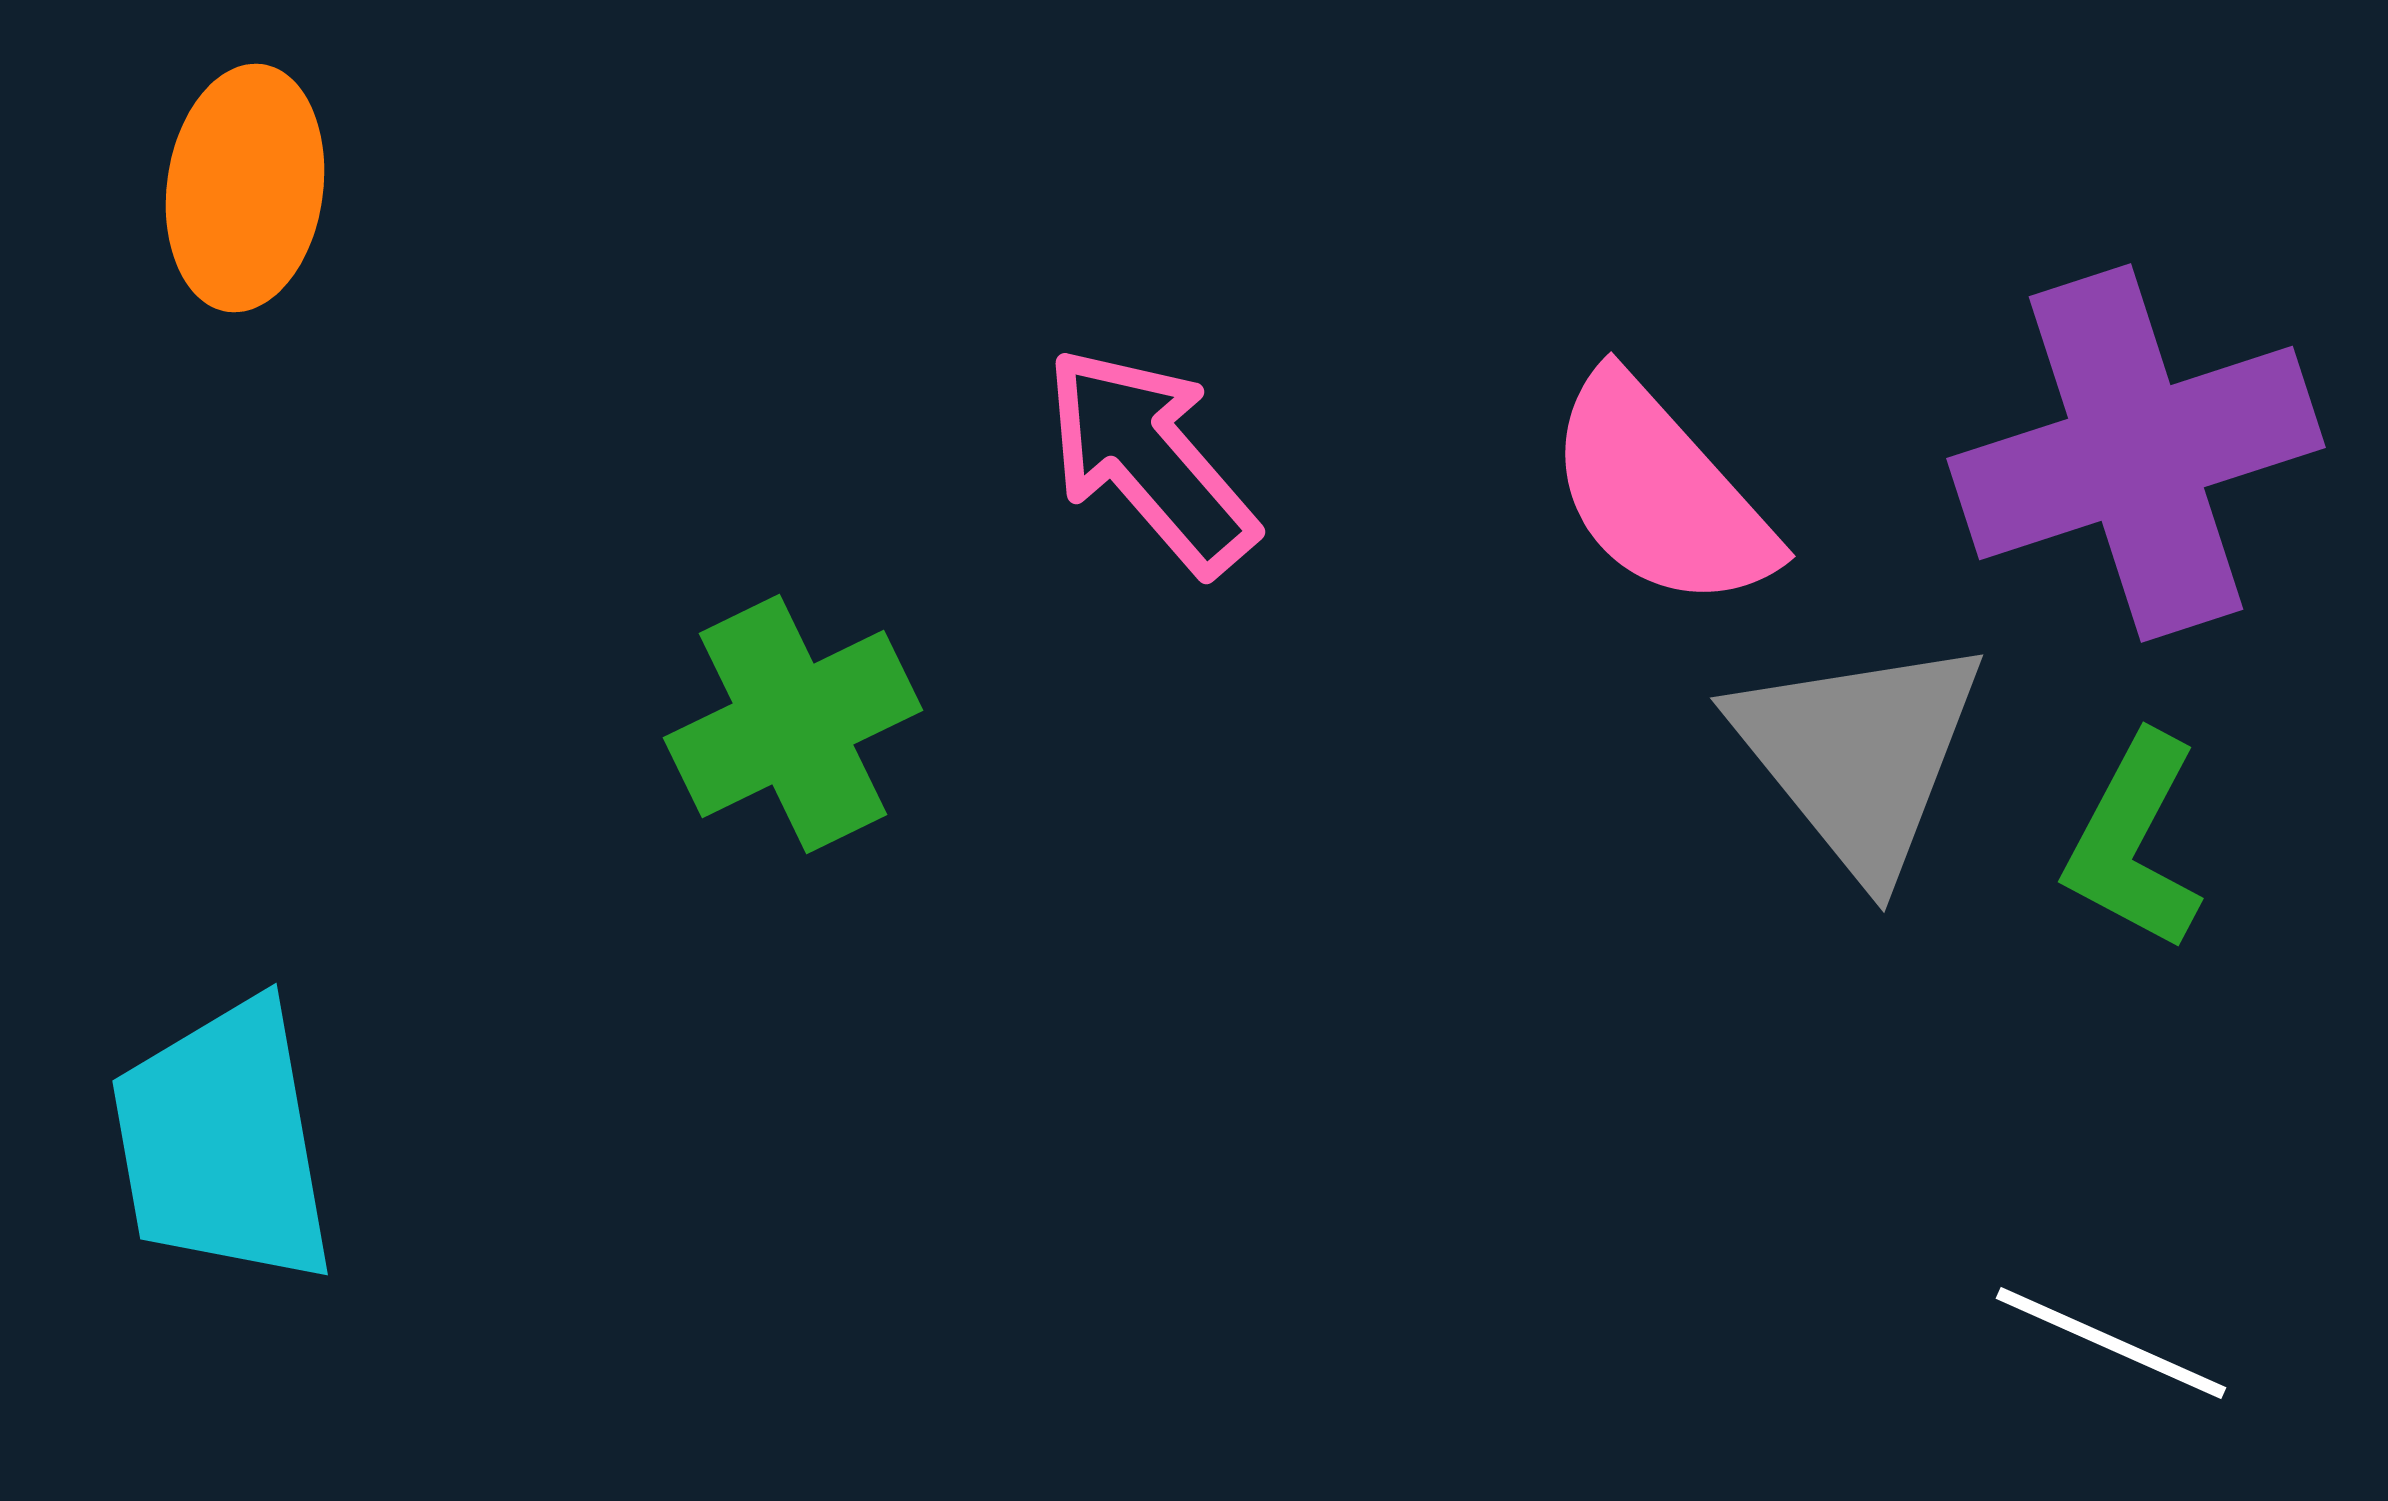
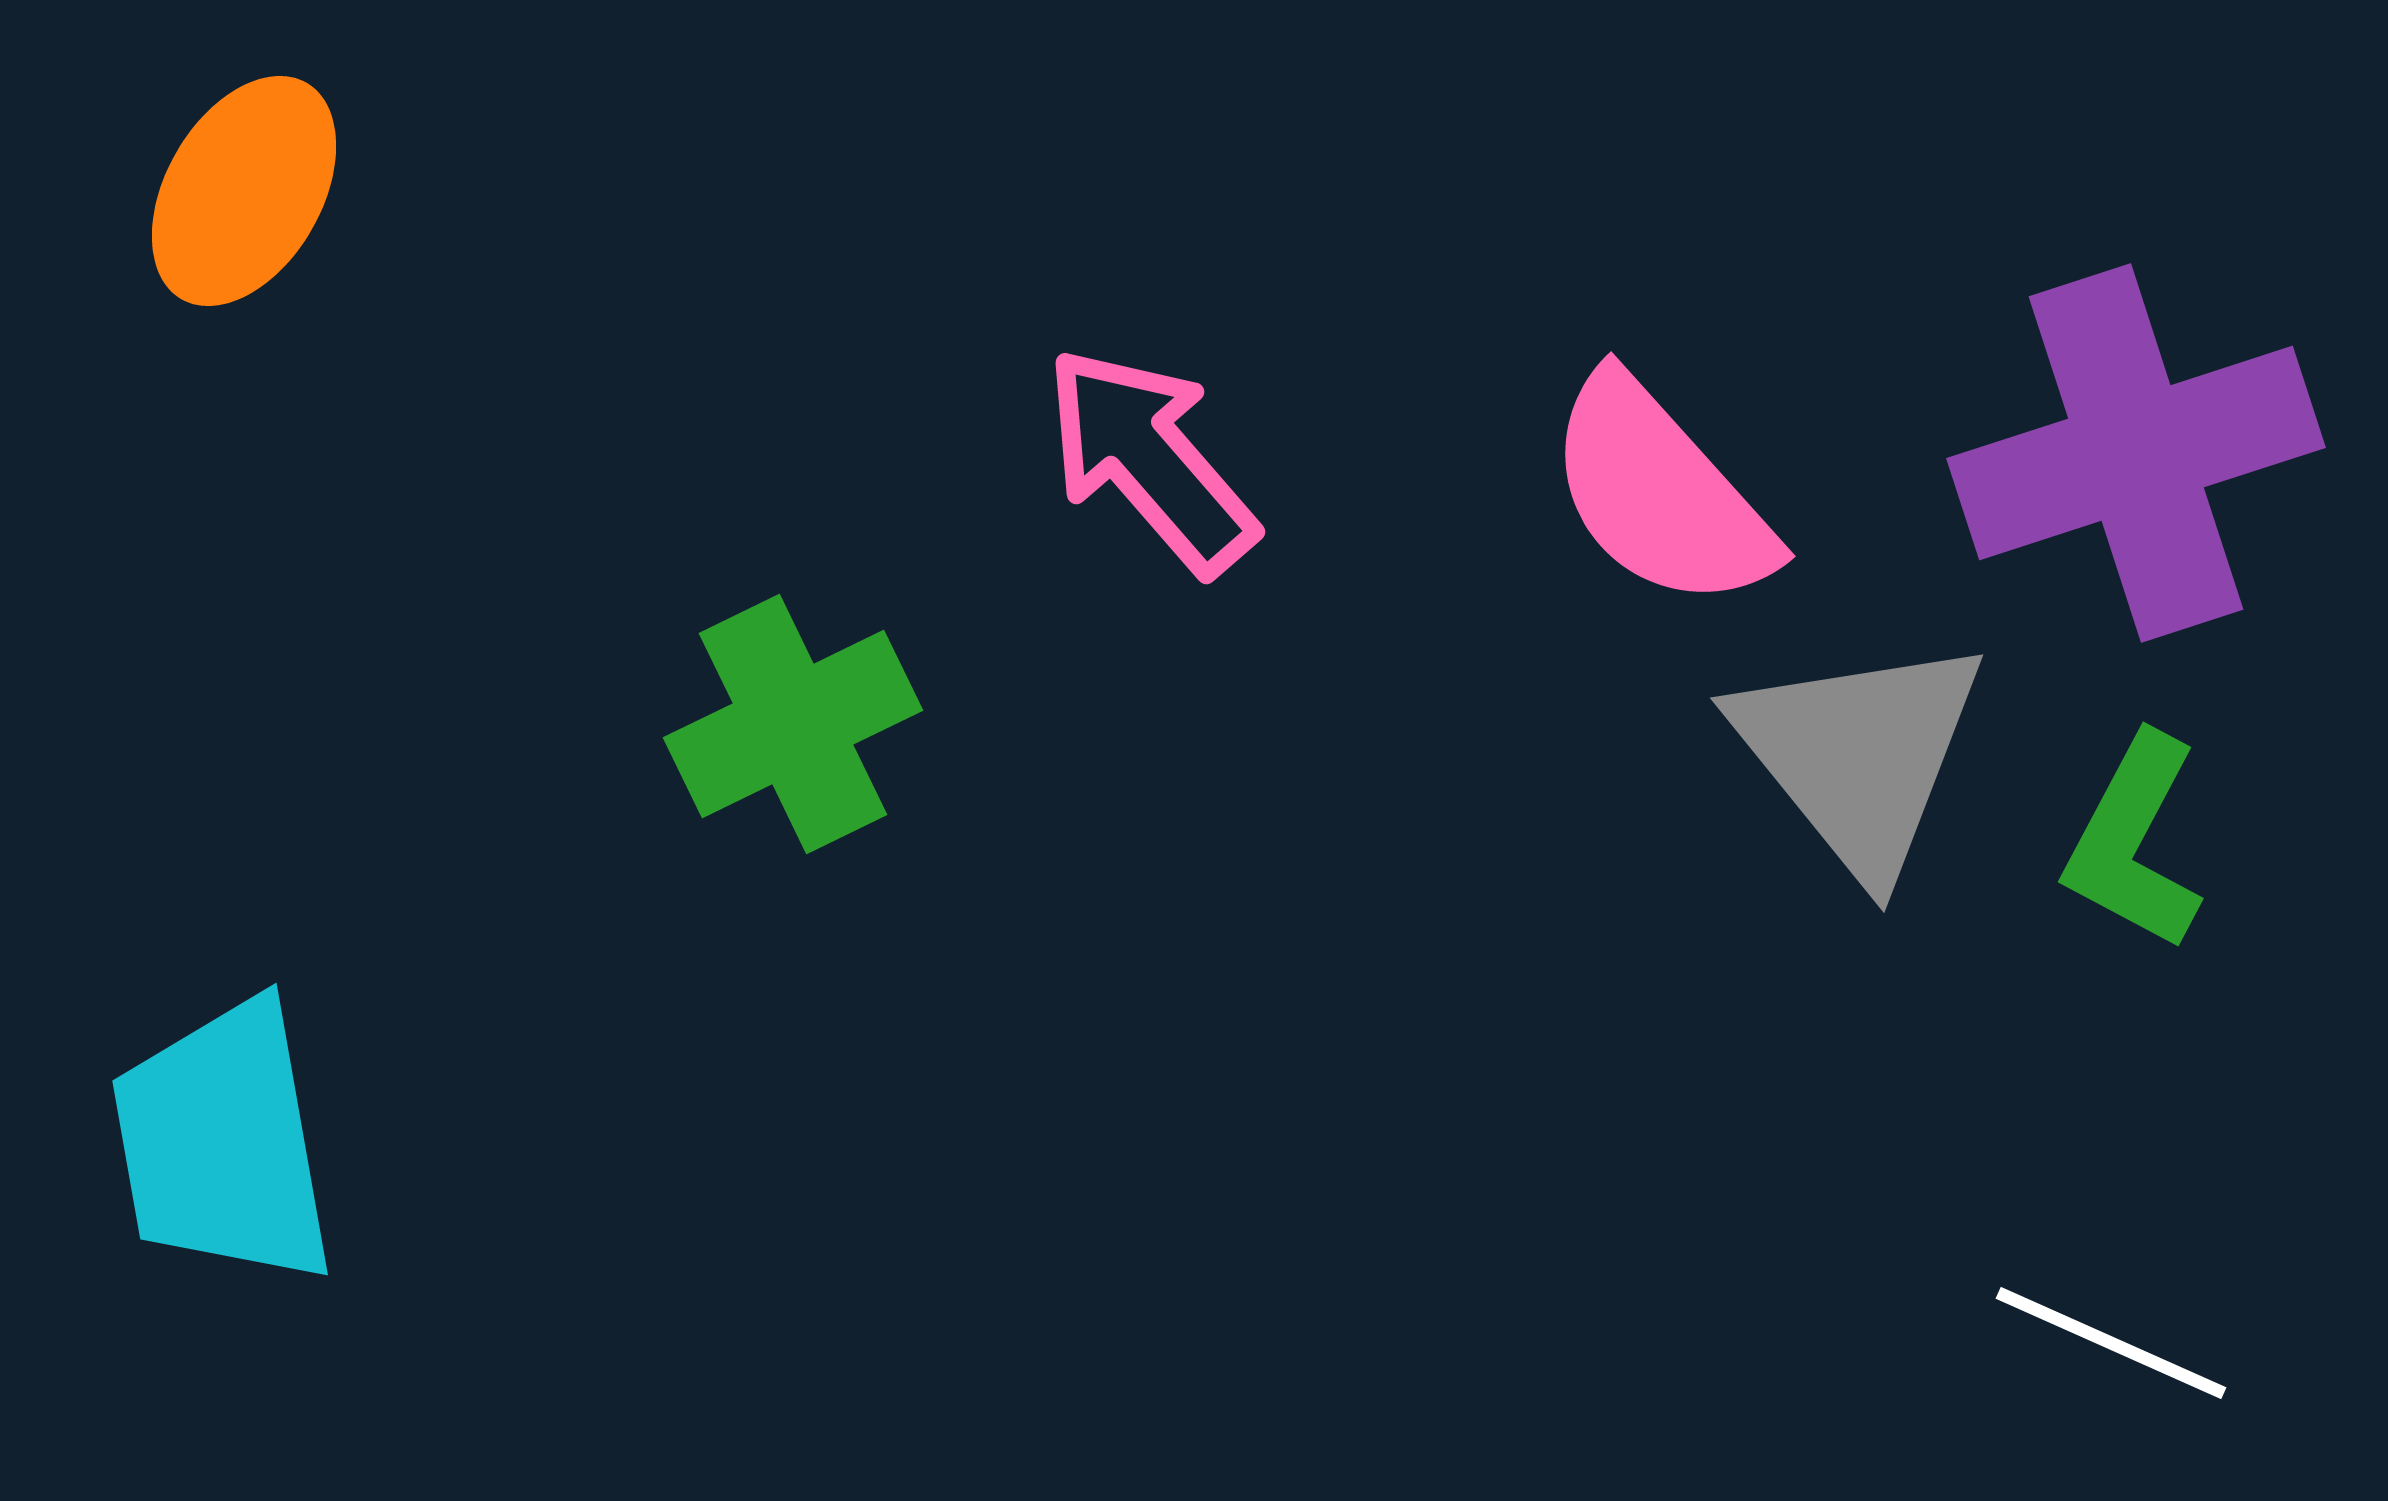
orange ellipse: moved 1 px left, 3 px down; rotated 22 degrees clockwise
